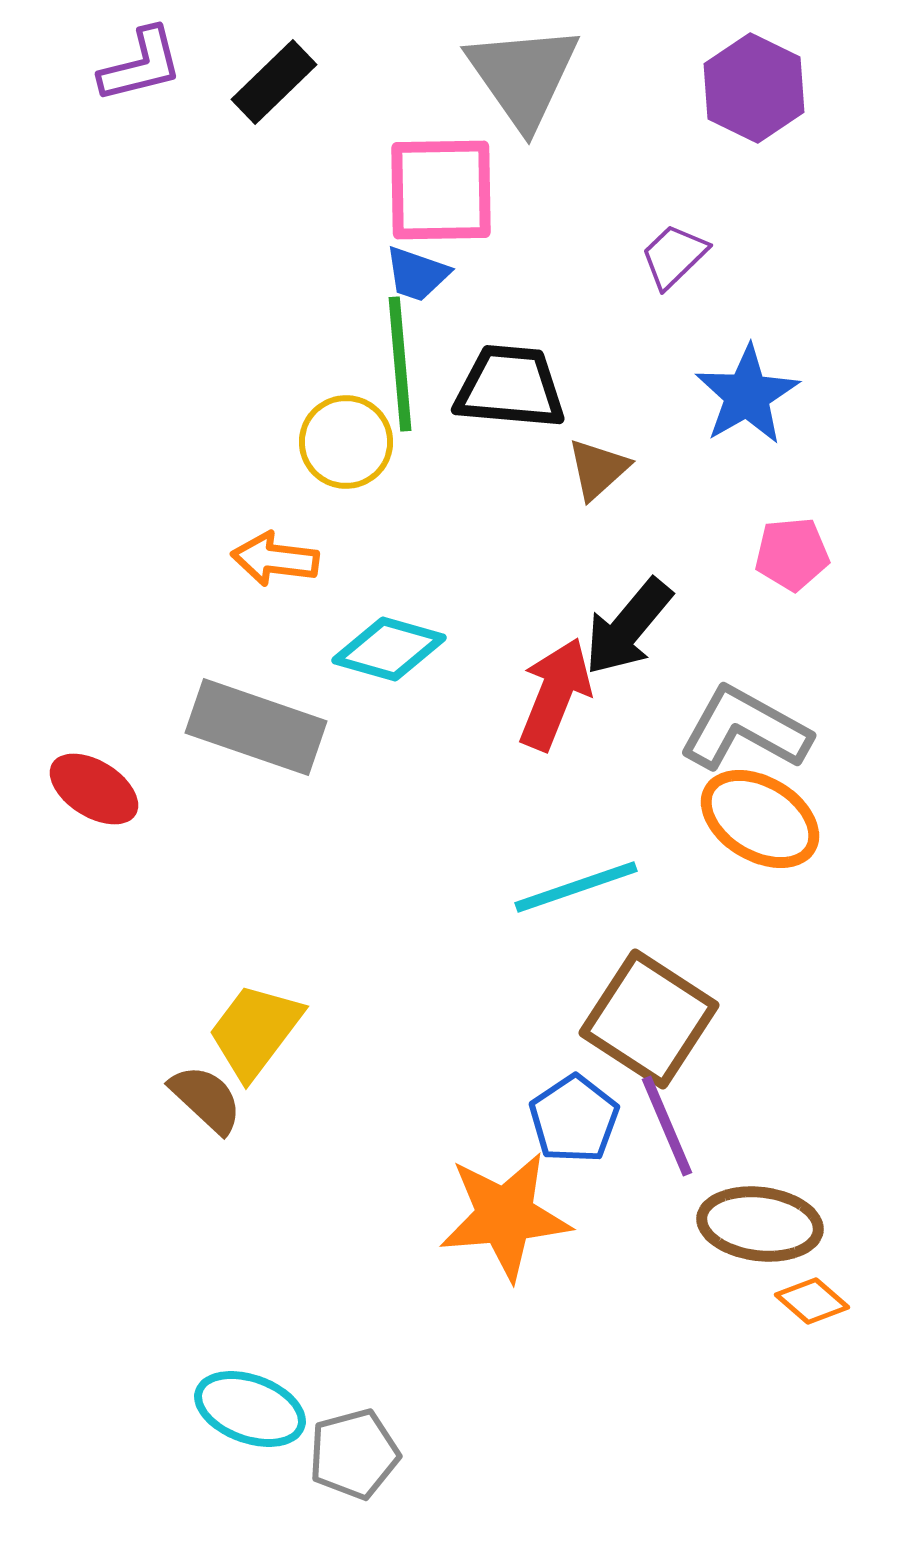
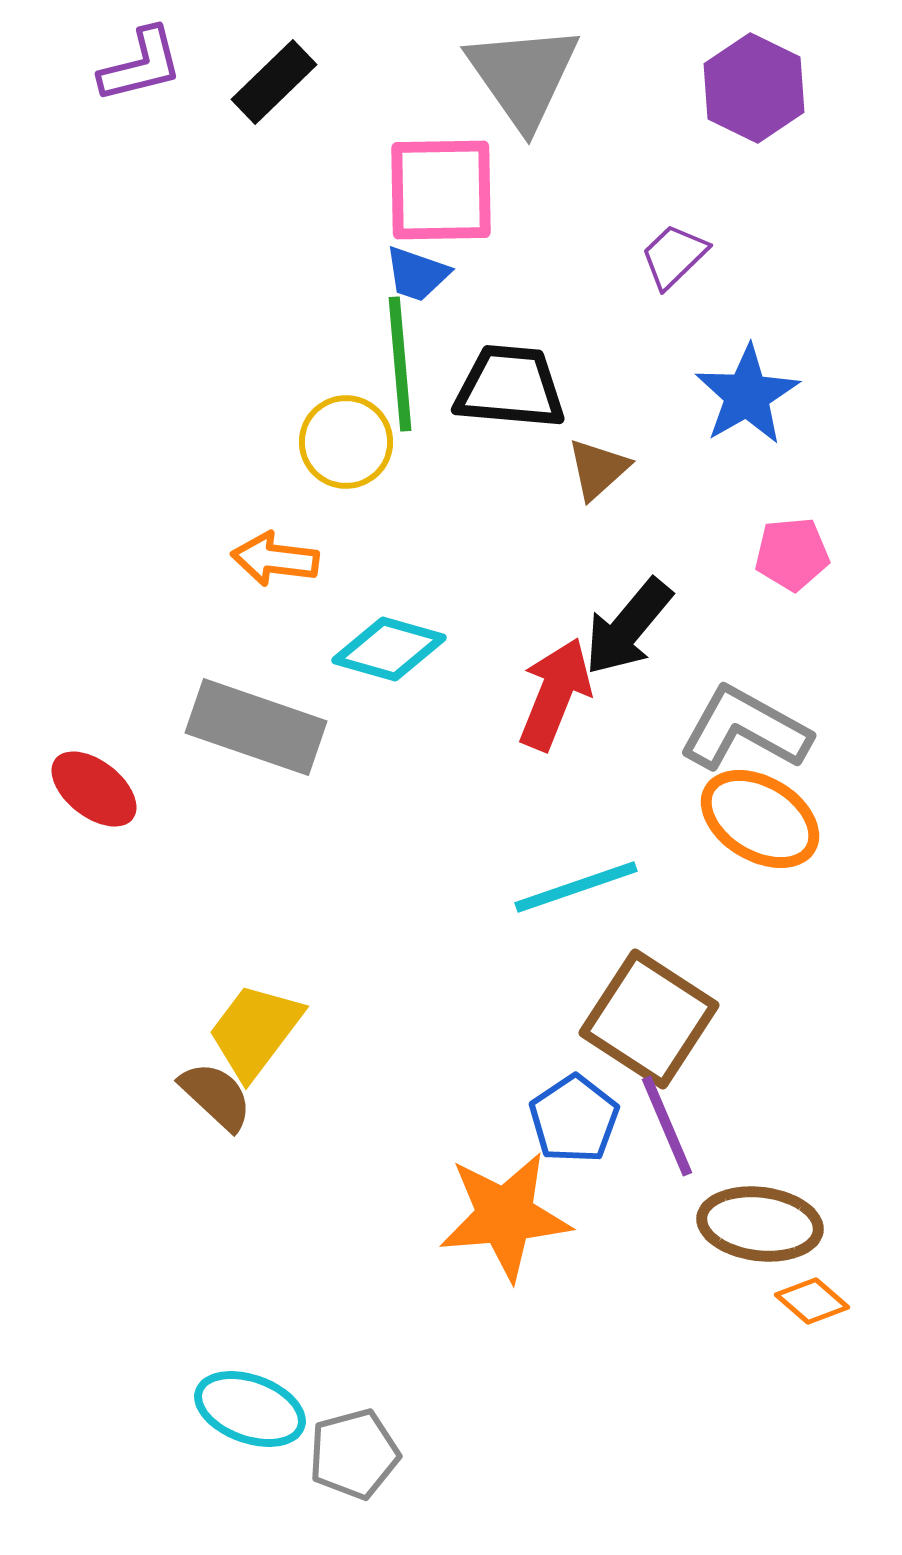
red ellipse: rotated 6 degrees clockwise
brown semicircle: moved 10 px right, 3 px up
